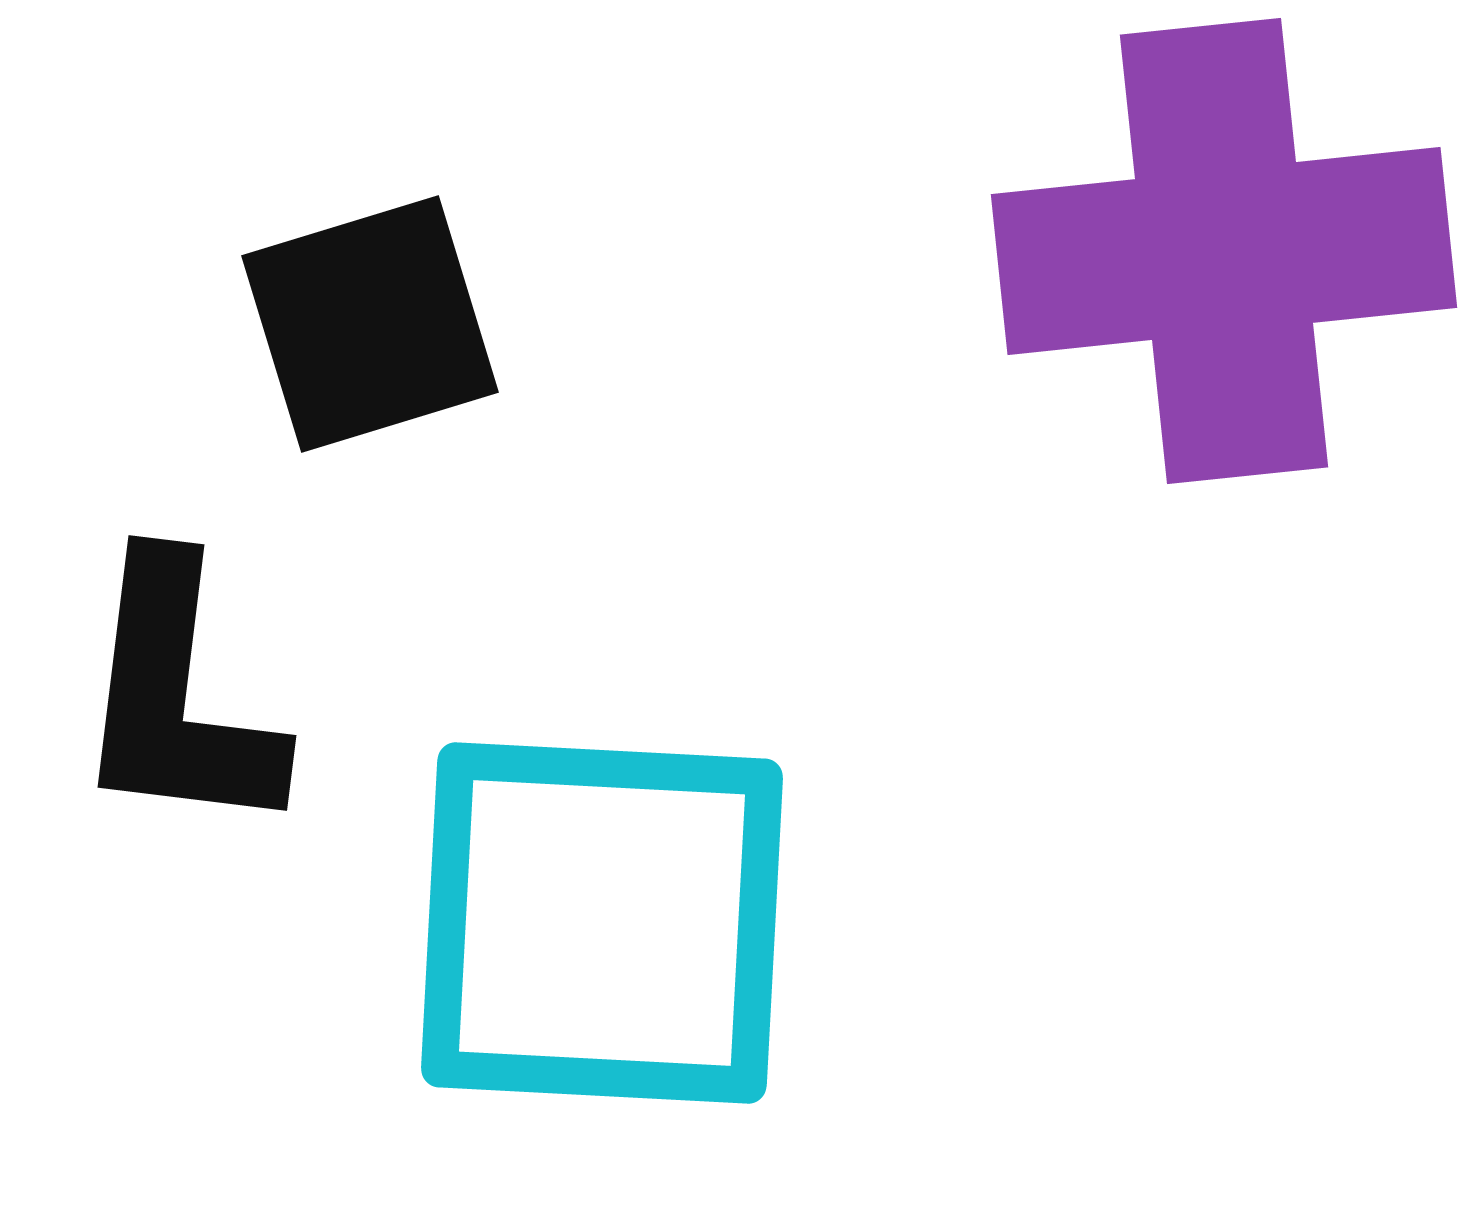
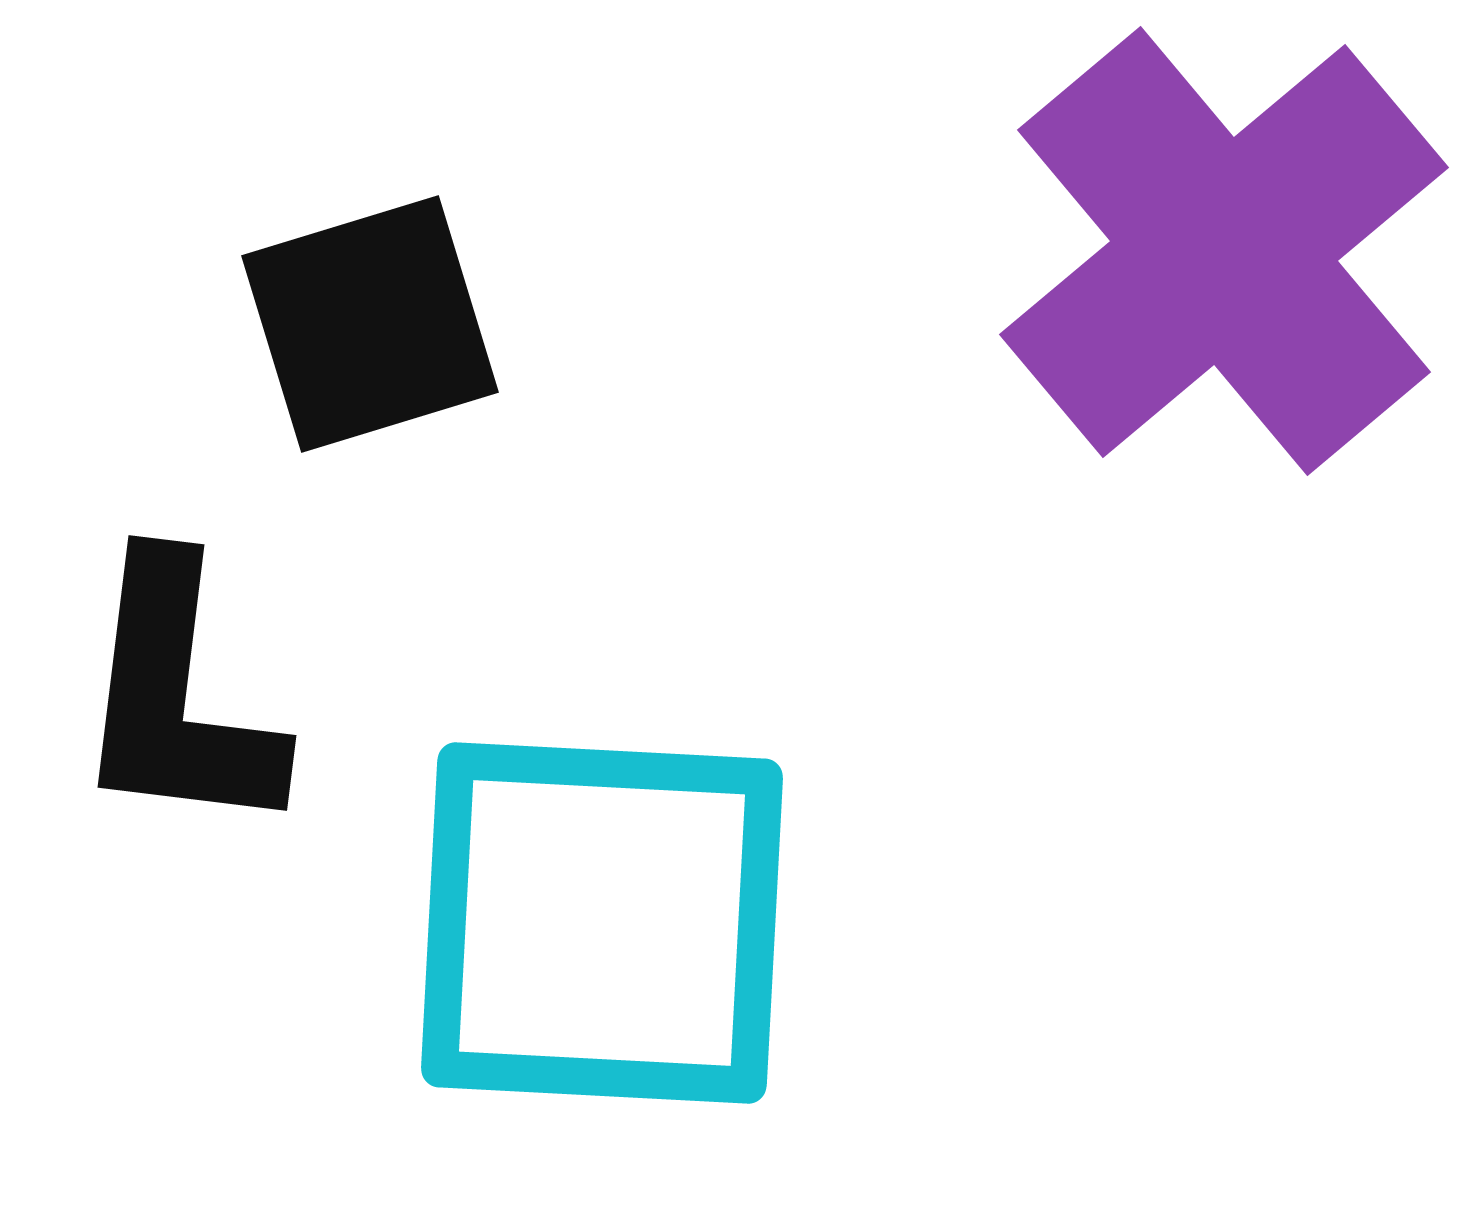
purple cross: rotated 34 degrees counterclockwise
